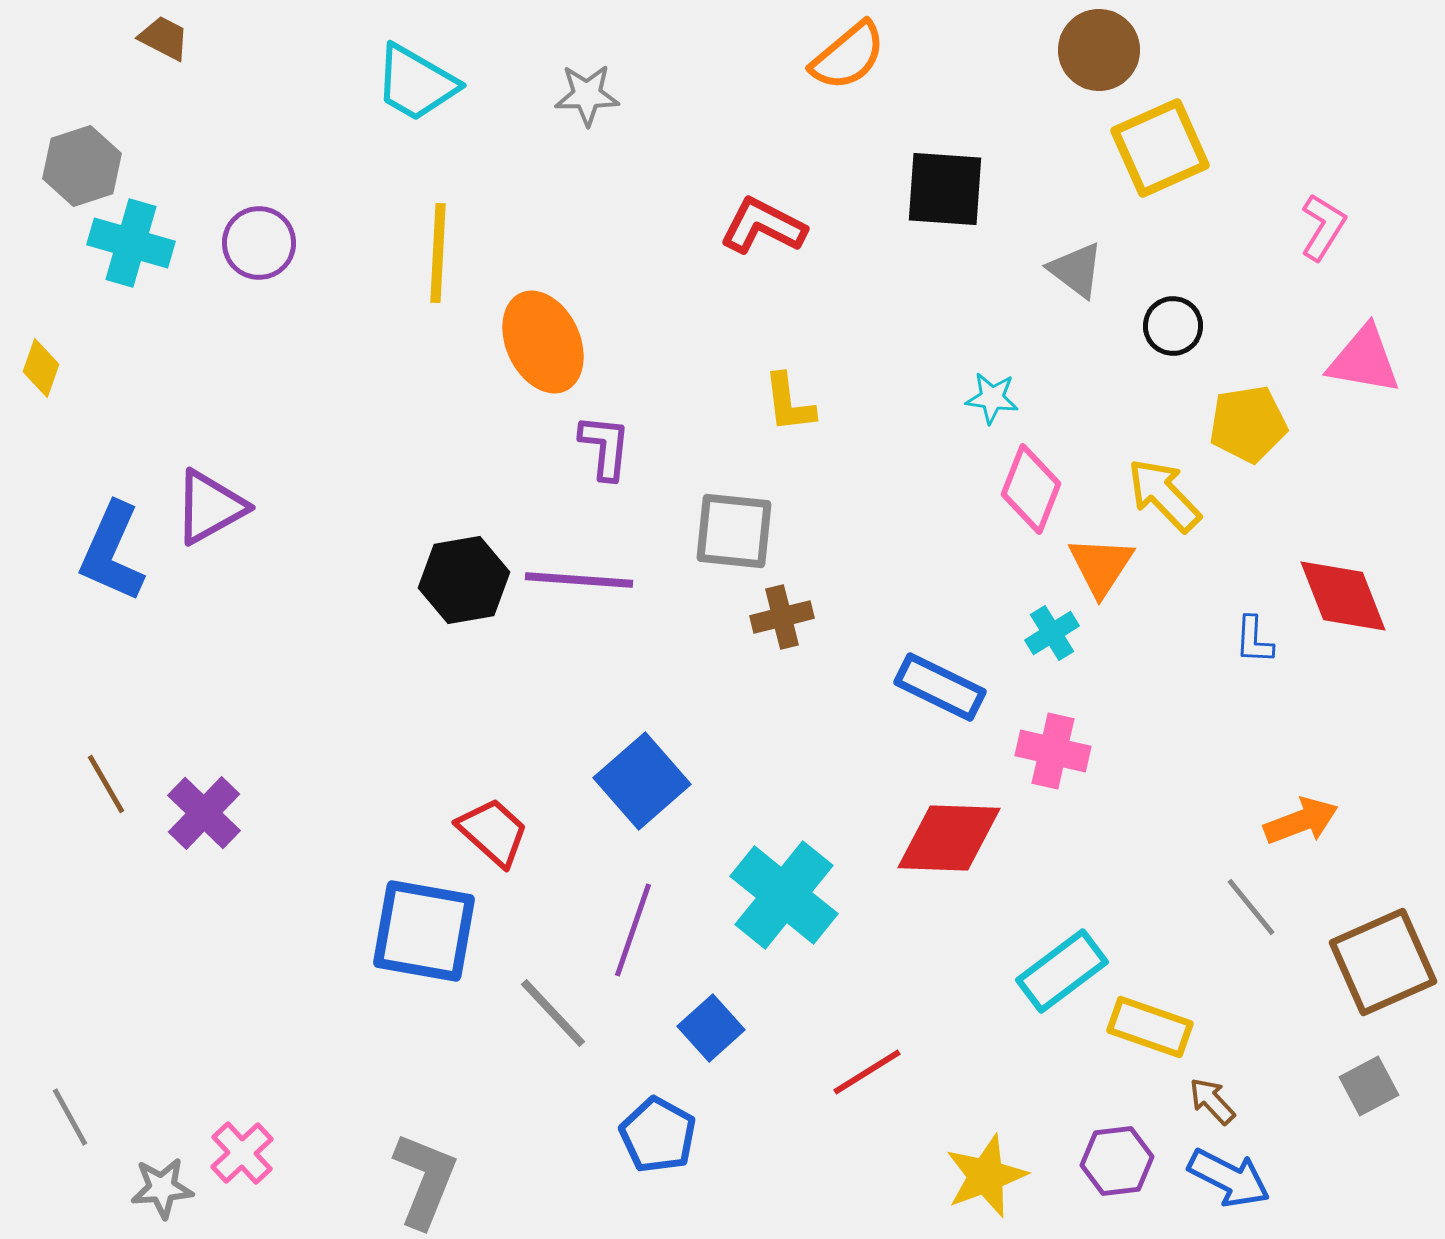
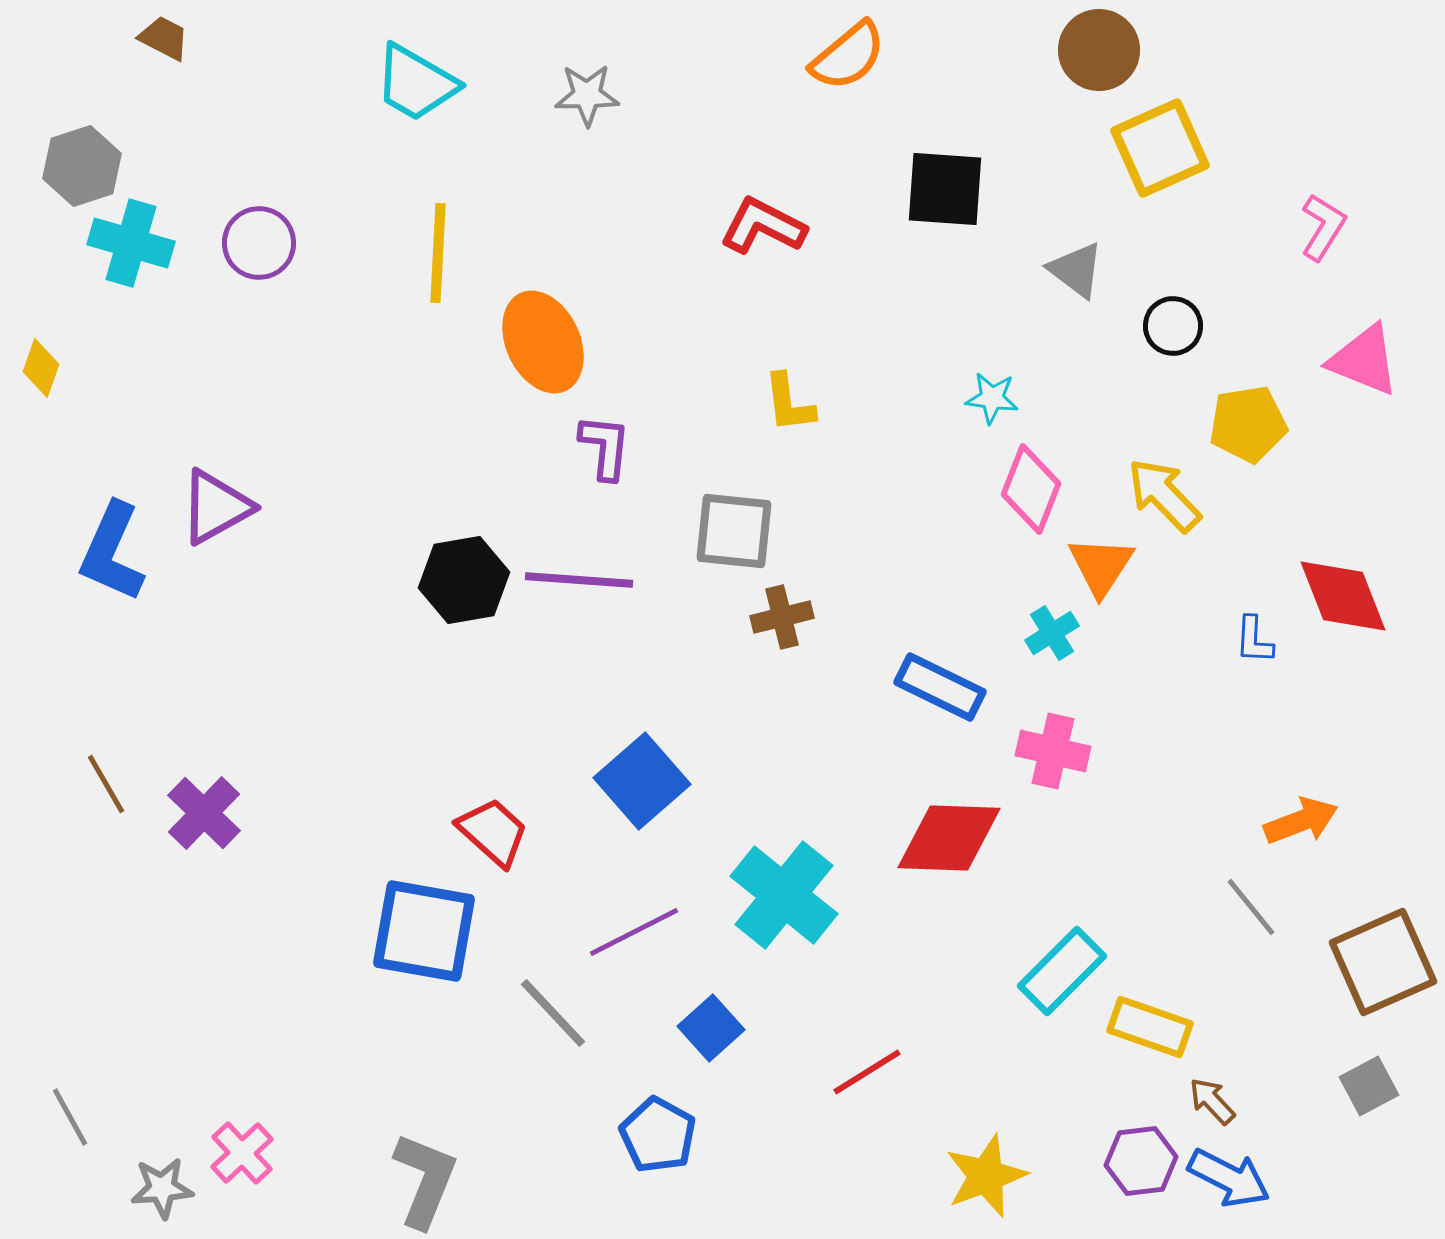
pink triangle at (1364, 360): rotated 12 degrees clockwise
purple triangle at (210, 507): moved 6 px right
purple line at (633, 930): moved 1 px right, 2 px down; rotated 44 degrees clockwise
cyan rectangle at (1062, 971): rotated 8 degrees counterclockwise
purple hexagon at (1117, 1161): moved 24 px right
